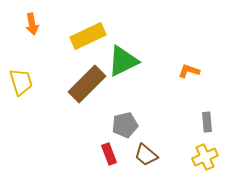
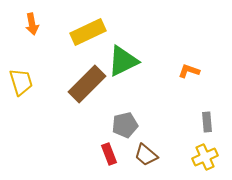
yellow rectangle: moved 4 px up
